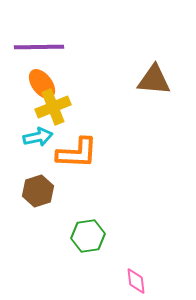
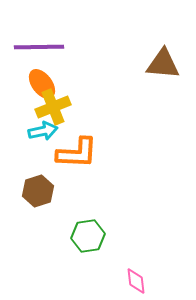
brown triangle: moved 9 px right, 16 px up
cyan arrow: moved 5 px right, 6 px up
